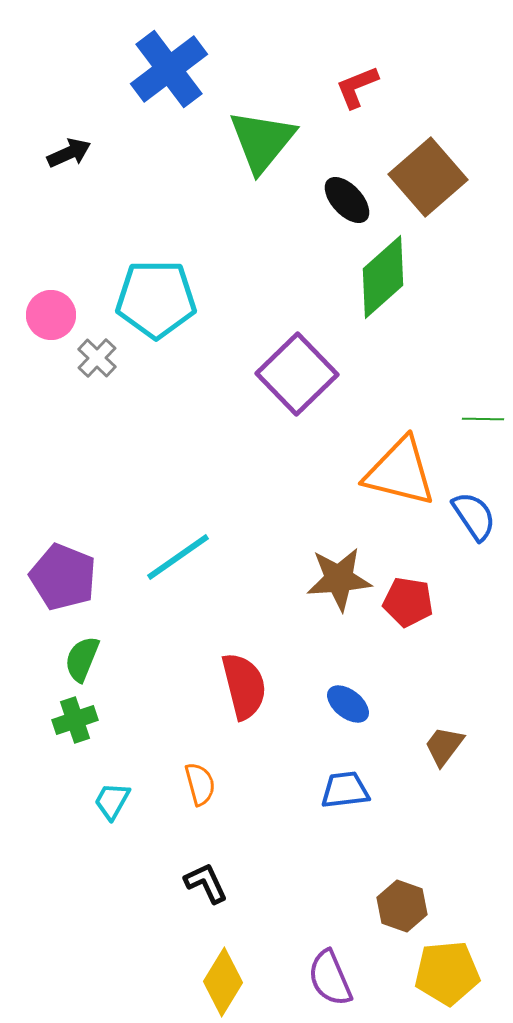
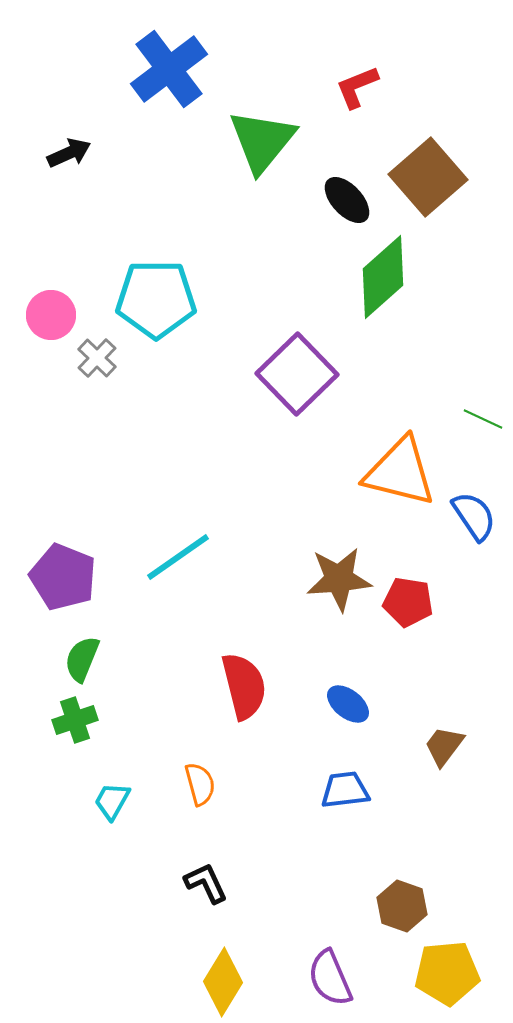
green line: rotated 24 degrees clockwise
